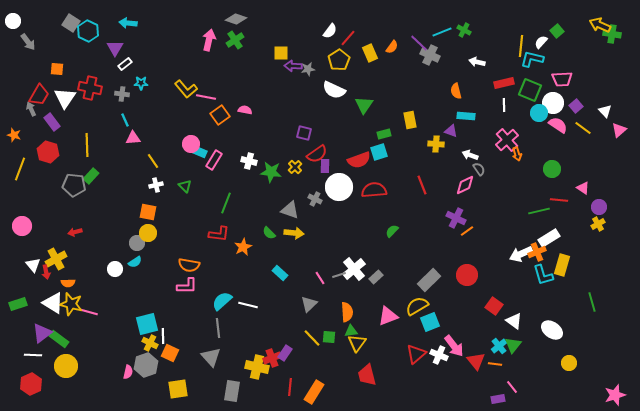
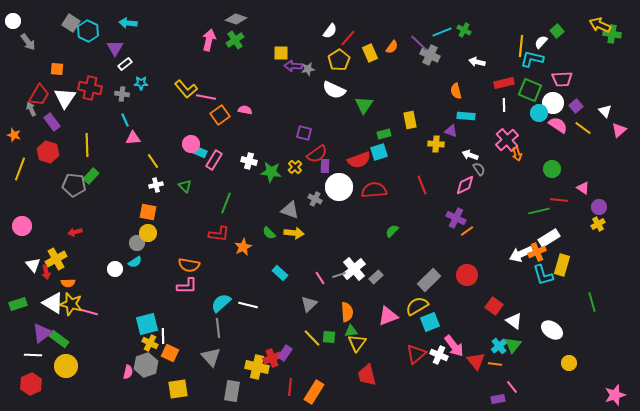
cyan semicircle at (222, 301): moved 1 px left, 2 px down
